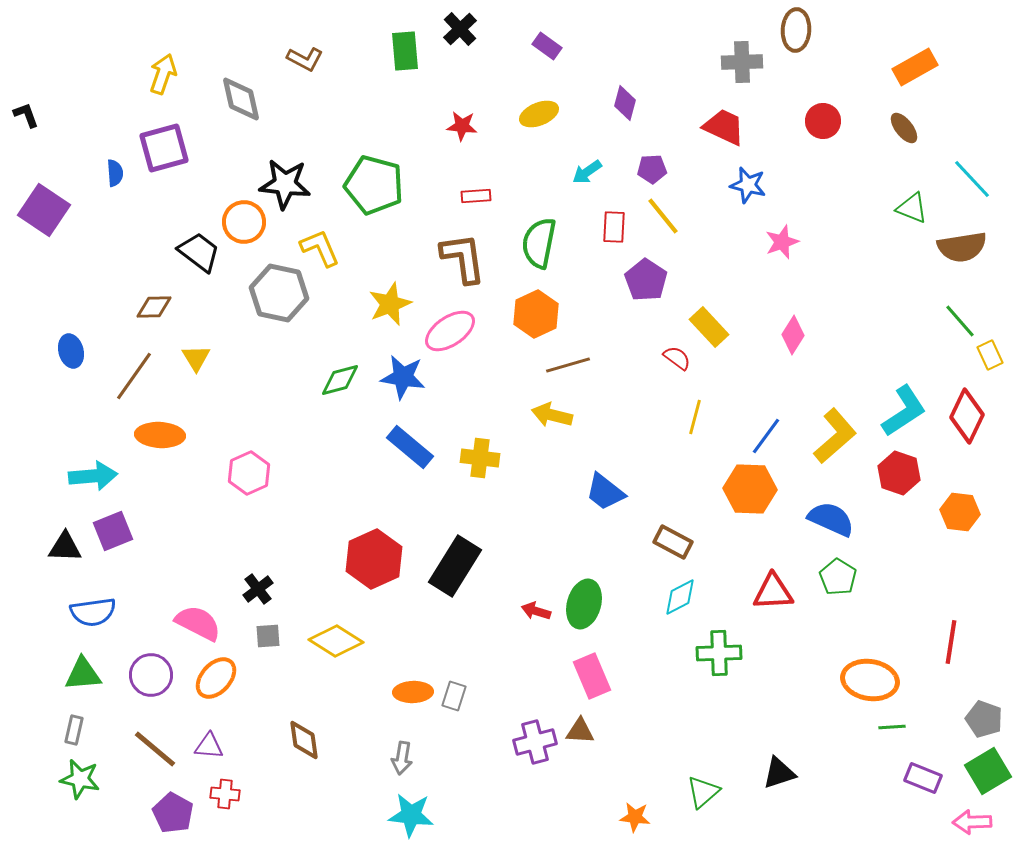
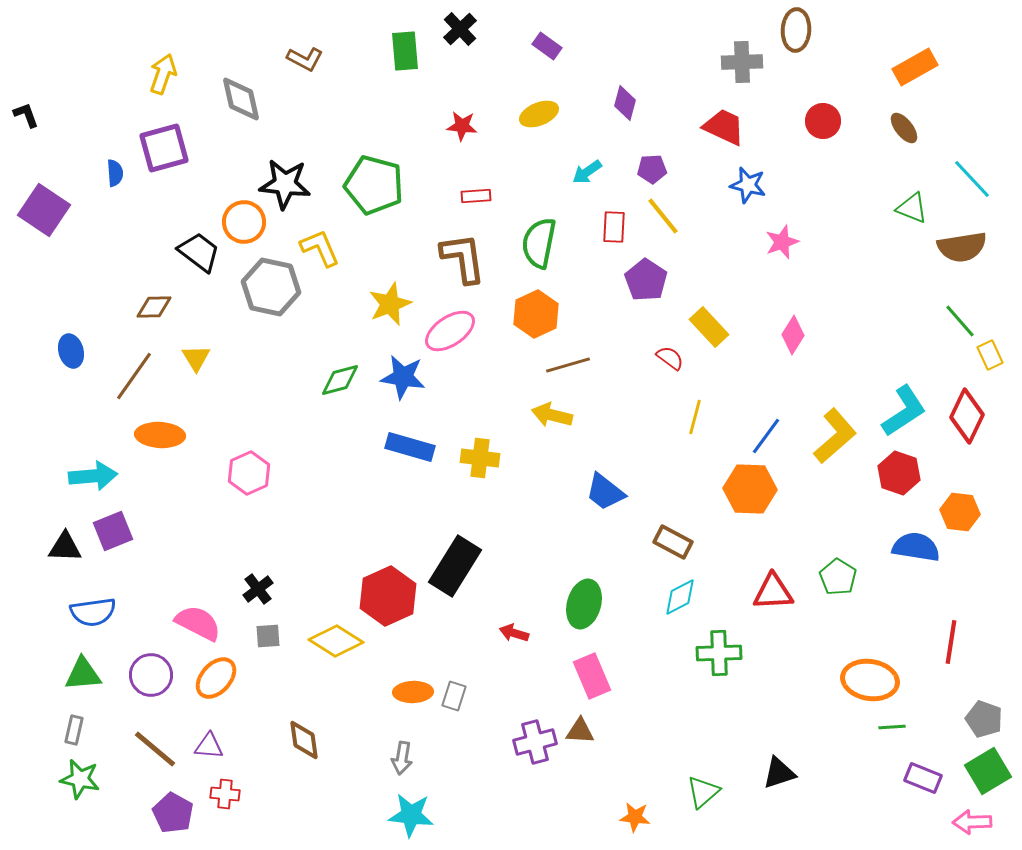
gray hexagon at (279, 293): moved 8 px left, 6 px up
red semicircle at (677, 358): moved 7 px left
blue rectangle at (410, 447): rotated 24 degrees counterclockwise
blue semicircle at (831, 519): moved 85 px right, 28 px down; rotated 15 degrees counterclockwise
red hexagon at (374, 559): moved 14 px right, 37 px down
red arrow at (536, 611): moved 22 px left, 22 px down
